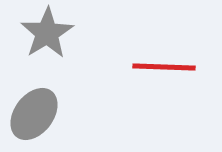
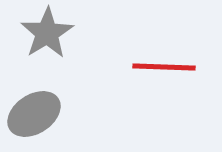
gray ellipse: rotated 20 degrees clockwise
